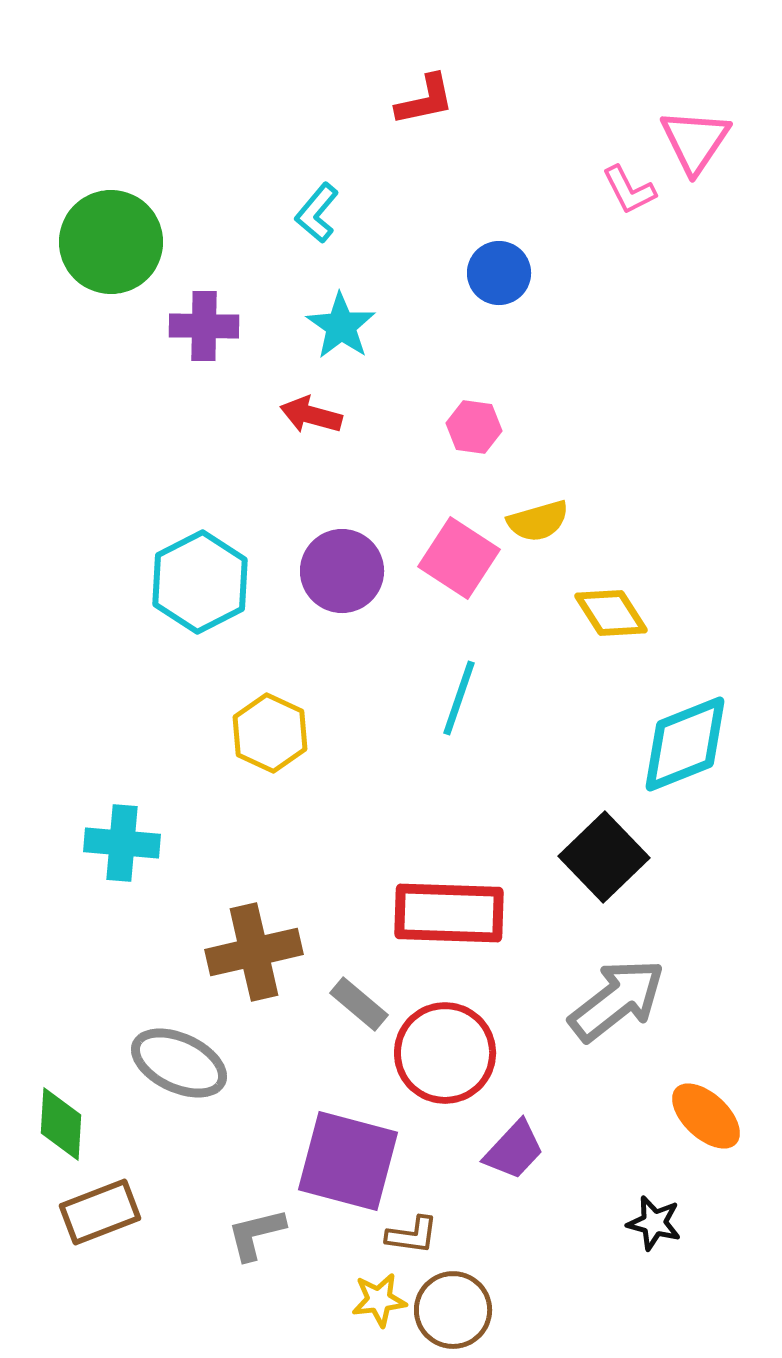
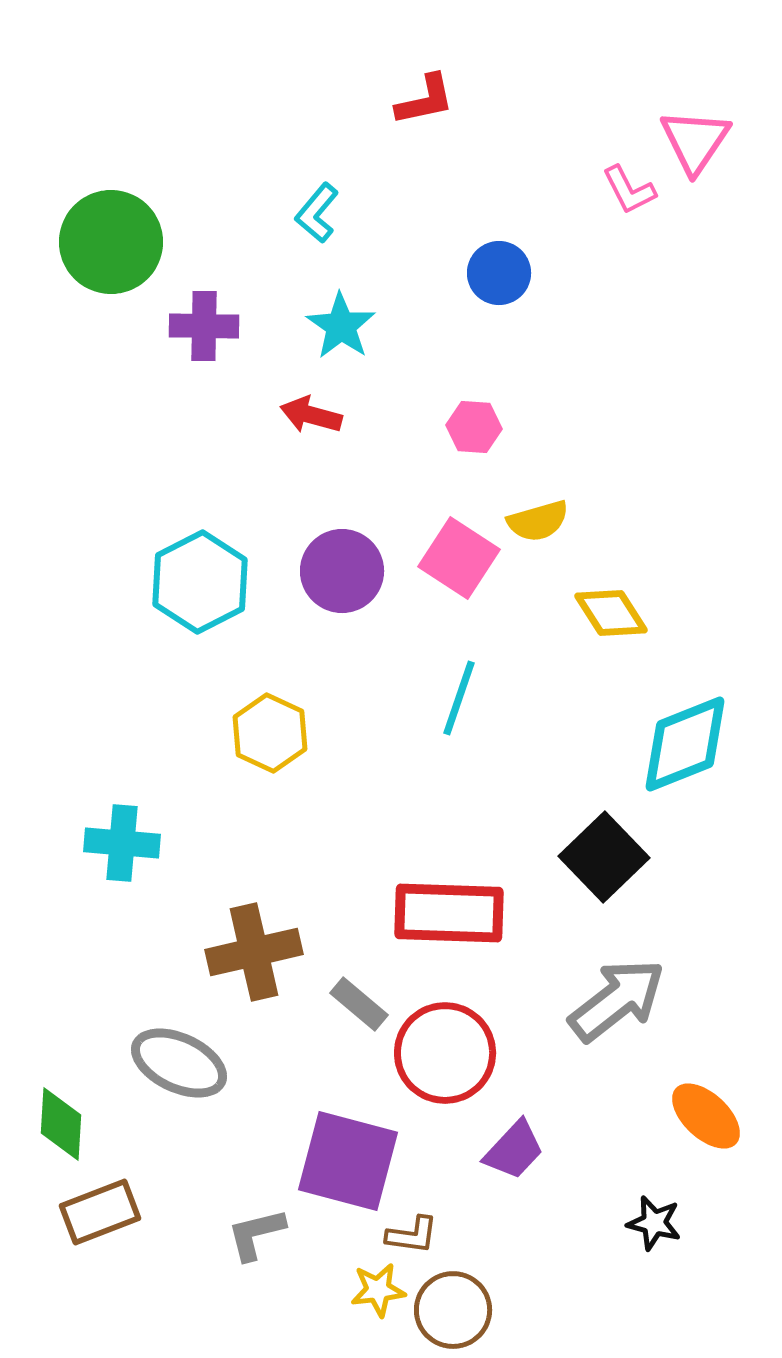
pink hexagon: rotated 4 degrees counterclockwise
yellow star: moved 1 px left, 10 px up
